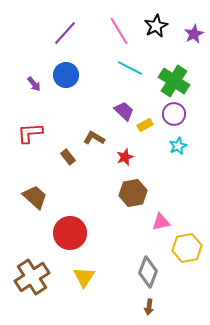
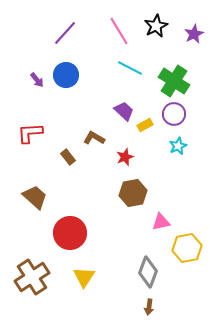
purple arrow: moved 3 px right, 4 px up
